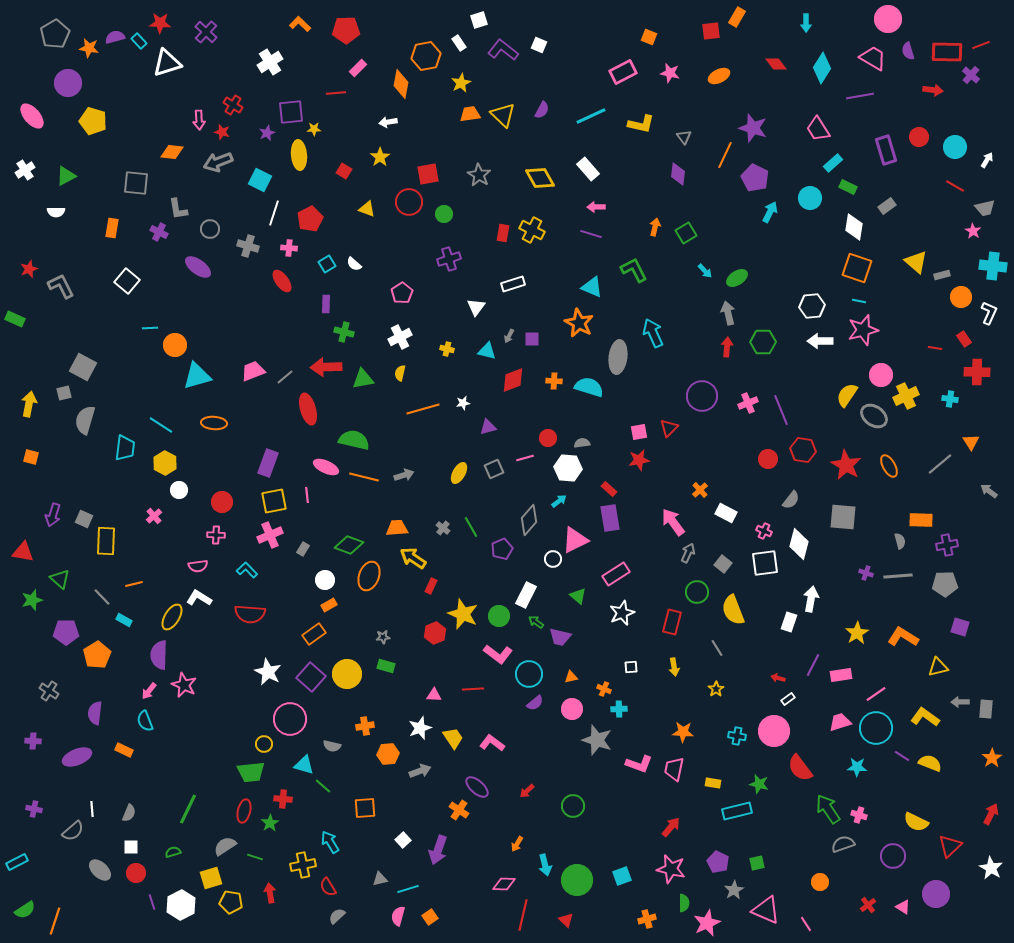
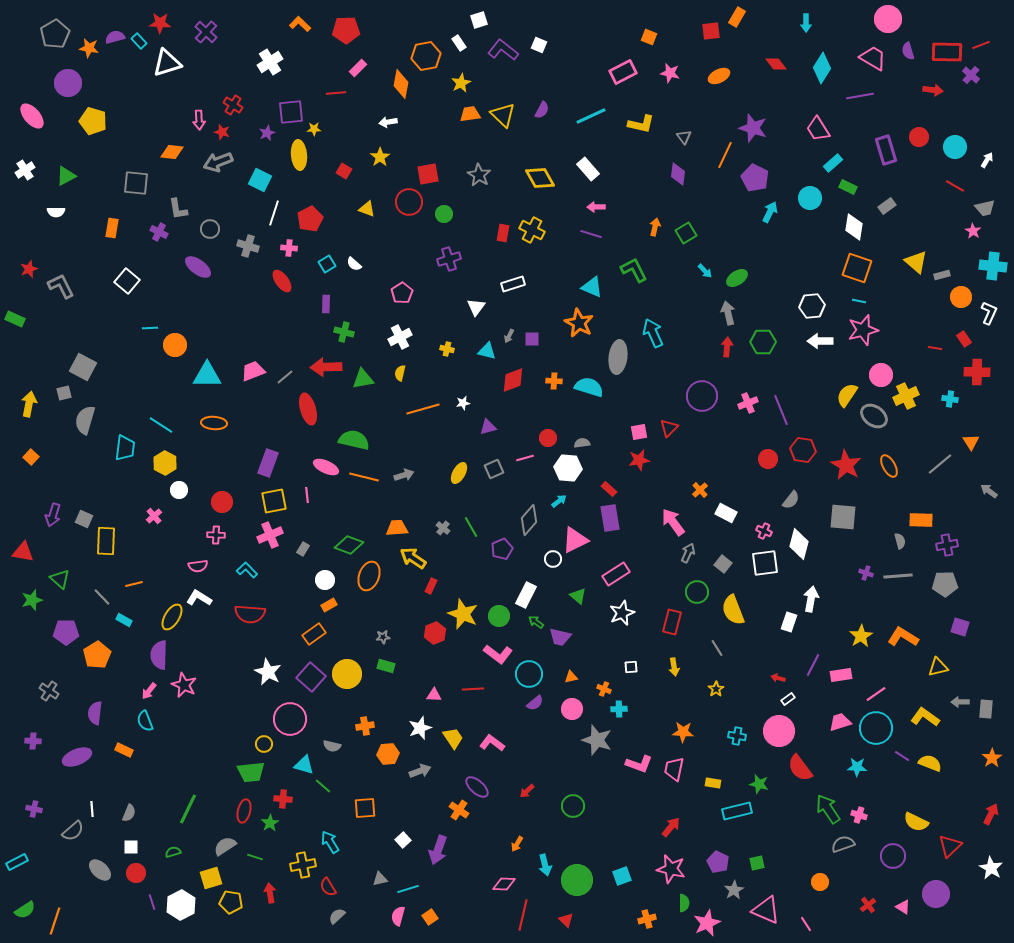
cyan triangle at (197, 376): moved 10 px right, 1 px up; rotated 16 degrees clockwise
orange square at (31, 457): rotated 28 degrees clockwise
yellow star at (857, 633): moved 4 px right, 3 px down
pink circle at (774, 731): moved 5 px right
